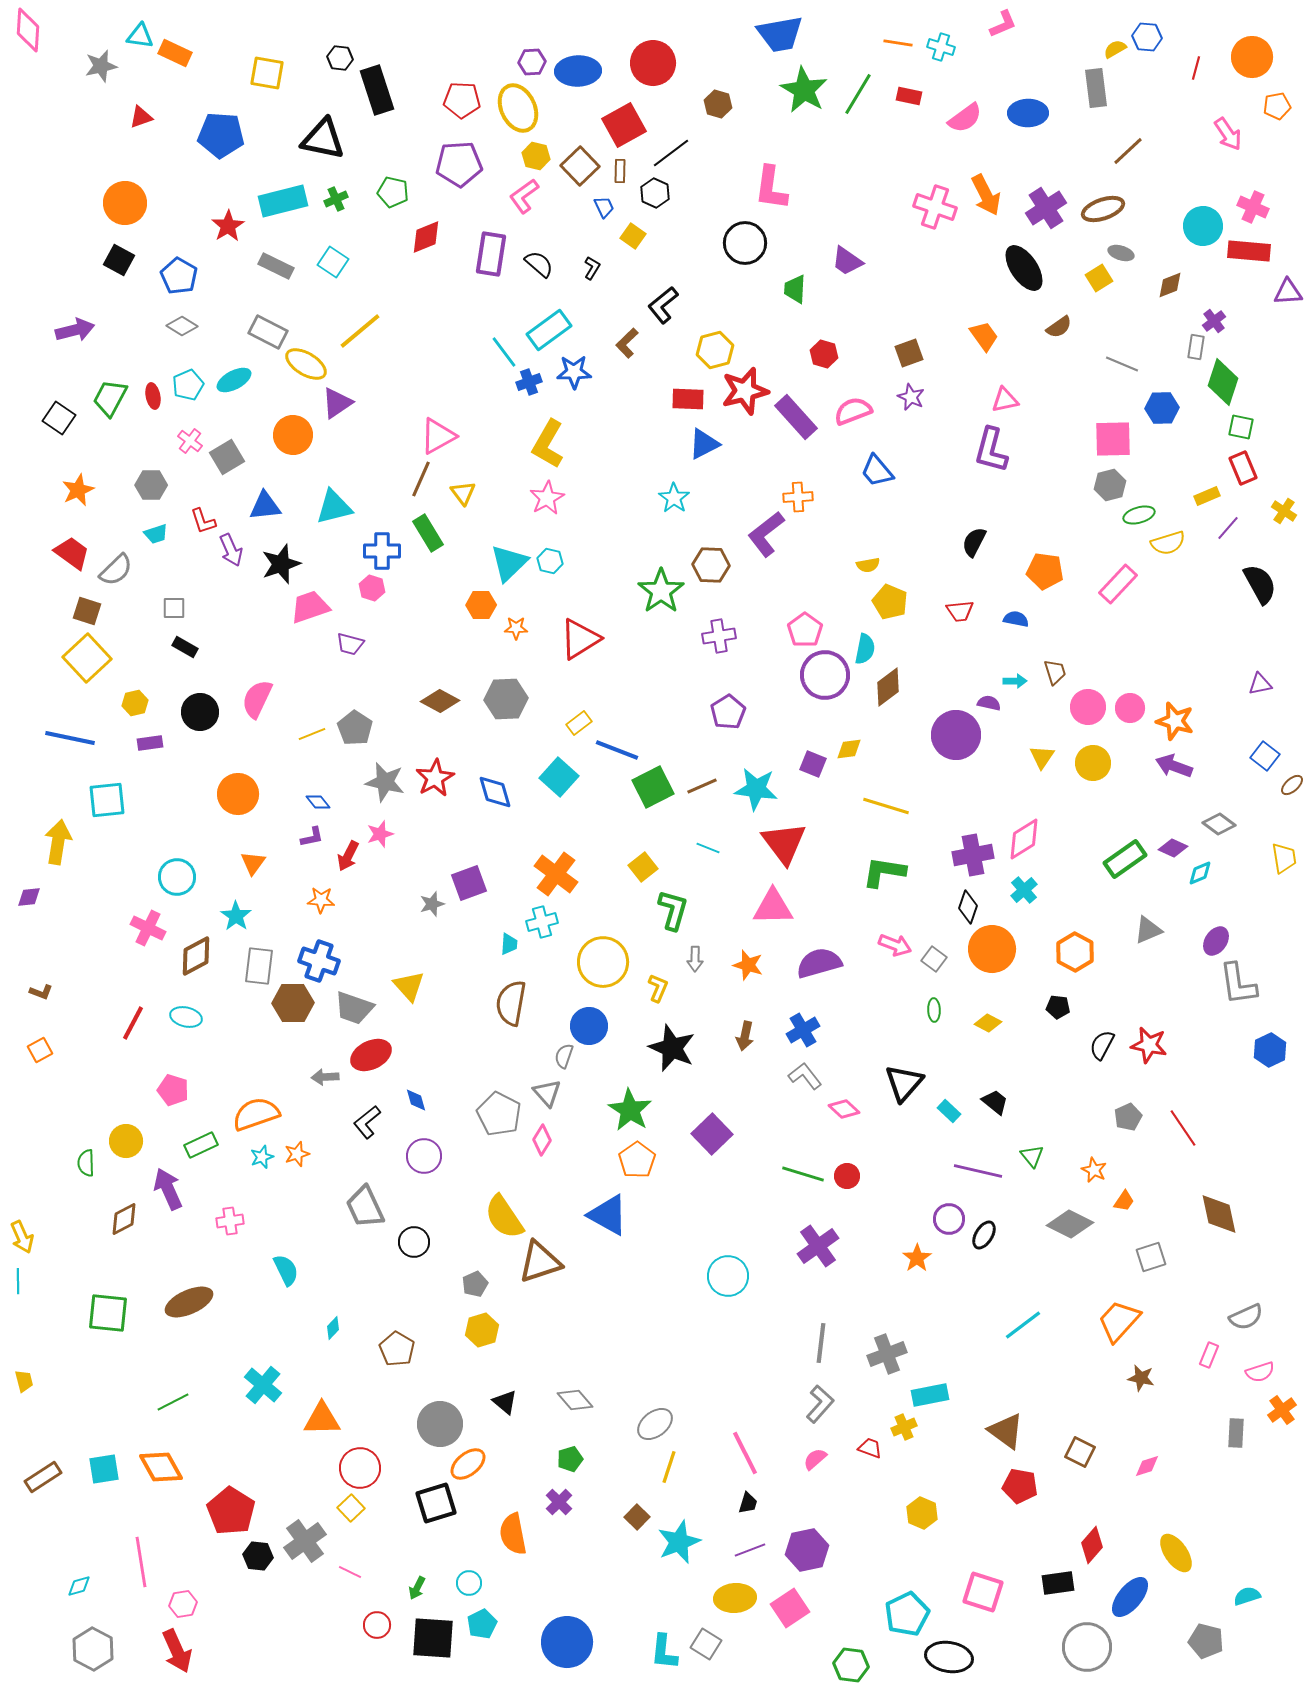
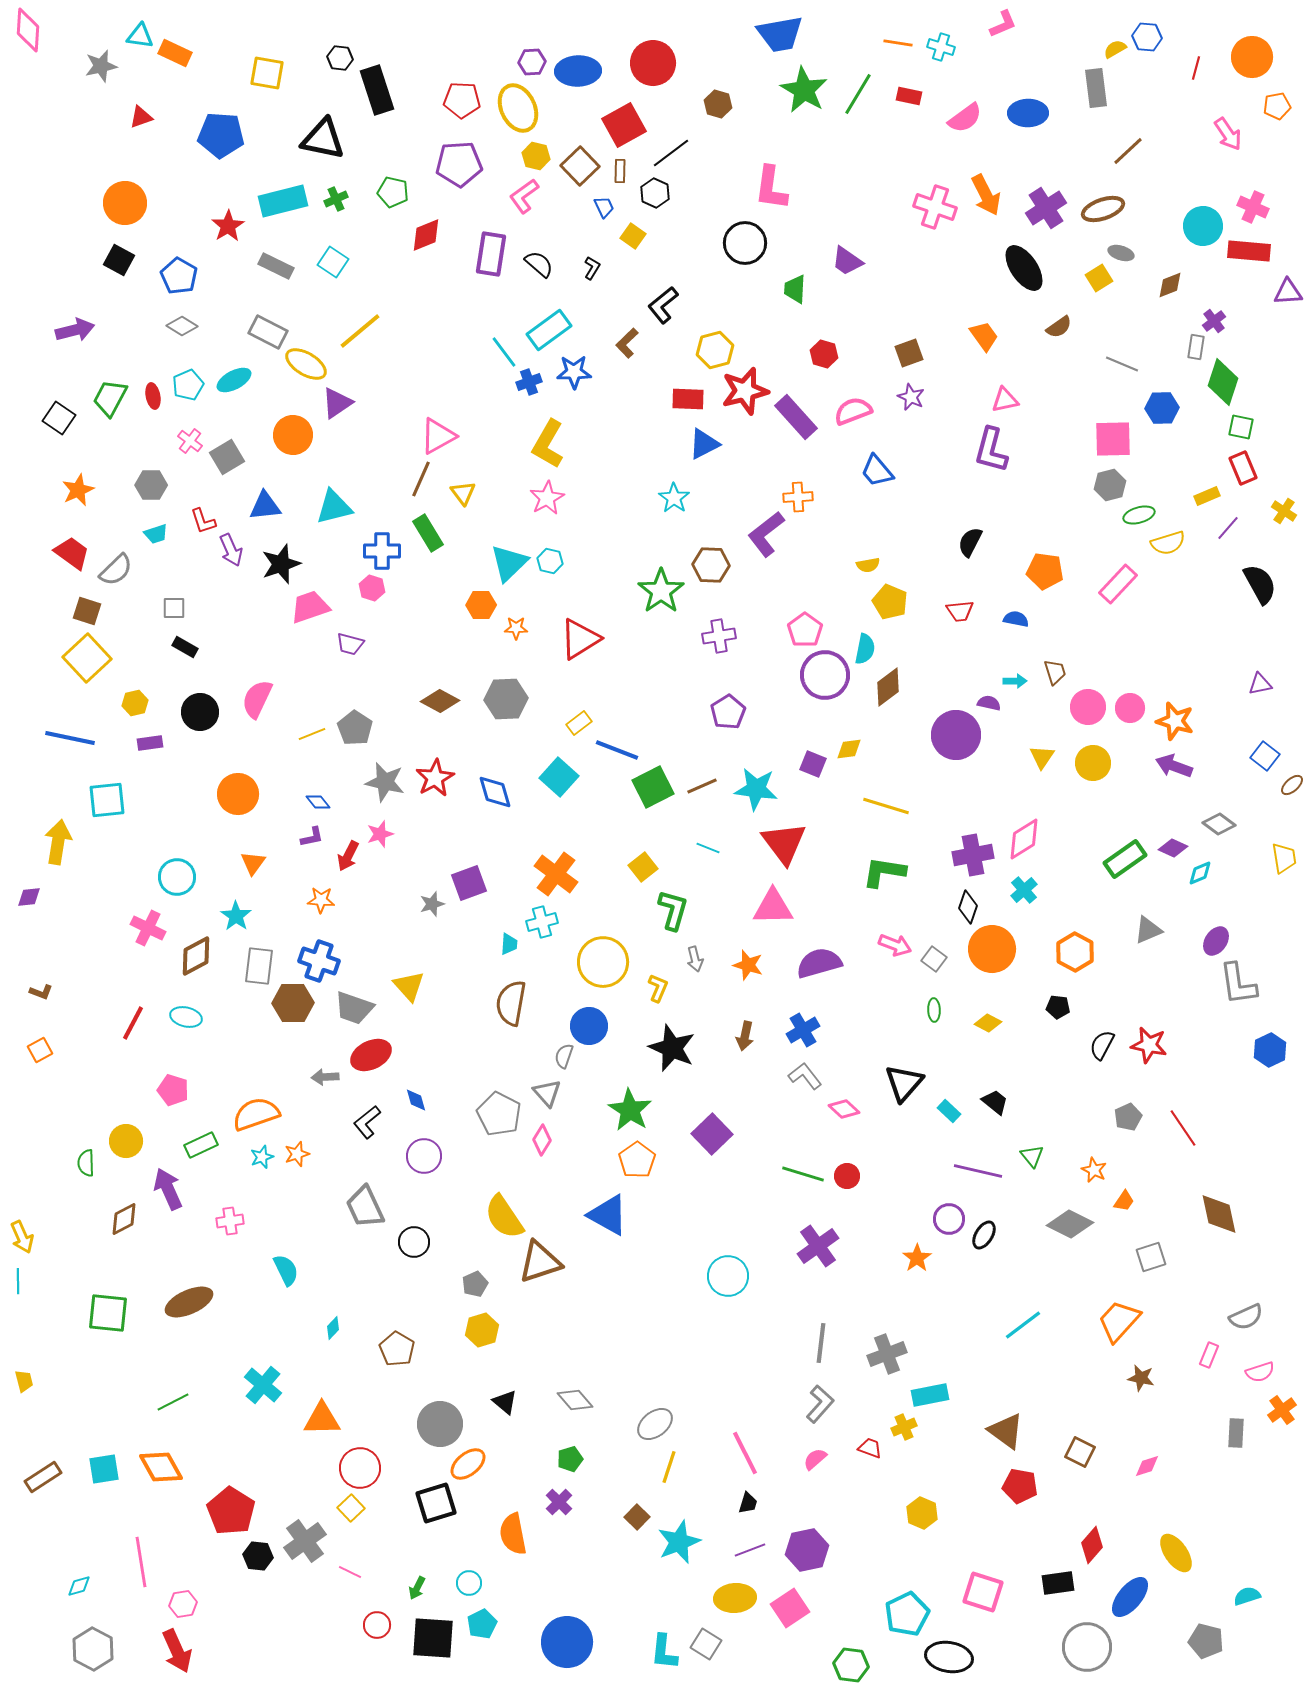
red diamond at (426, 237): moved 2 px up
black semicircle at (974, 542): moved 4 px left
gray arrow at (695, 959): rotated 15 degrees counterclockwise
